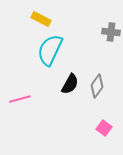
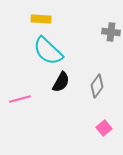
yellow rectangle: rotated 24 degrees counterclockwise
cyan semicircle: moved 2 px left, 1 px down; rotated 72 degrees counterclockwise
black semicircle: moved 9 px left, 2 px up
pink square: rotated 14 degrees clockwise
